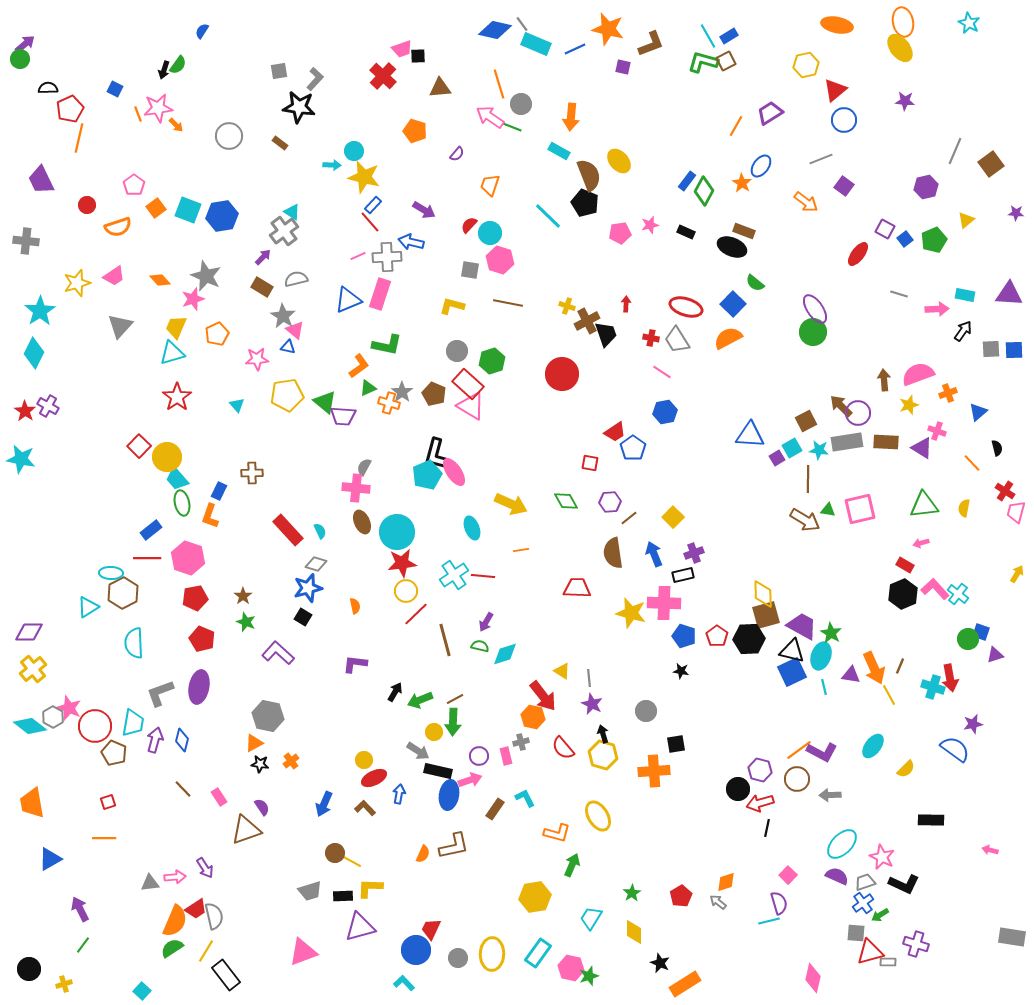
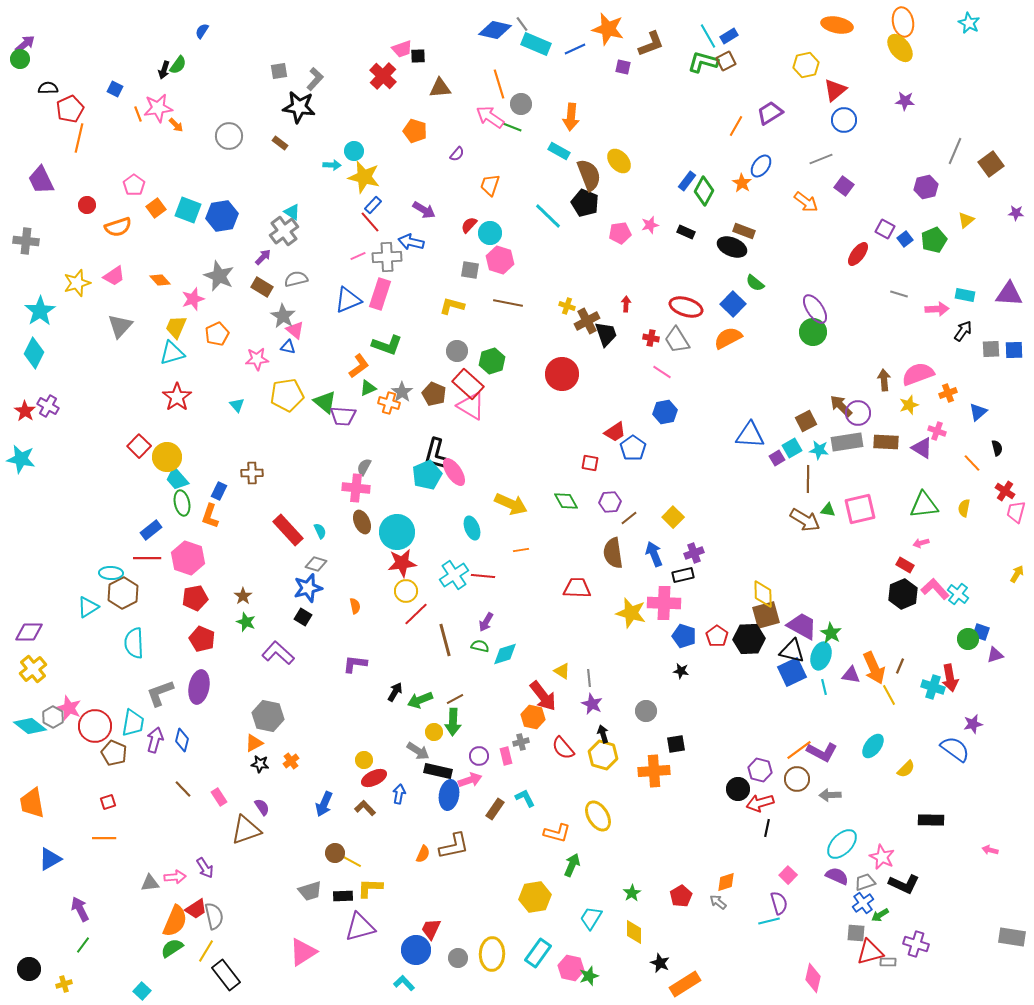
gray star at (206, 276): moved 13 px right
green L-shape at (387, 345): rotated 8 degrees clockwise
pink triangle at (303, 952): rotated 12 degrees counterclockwise
